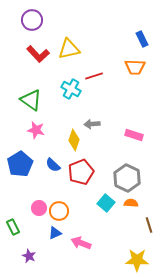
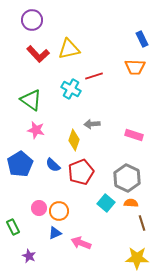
brown line: moved 7 px left, 2 px up
yellow star: moved 2 px up
